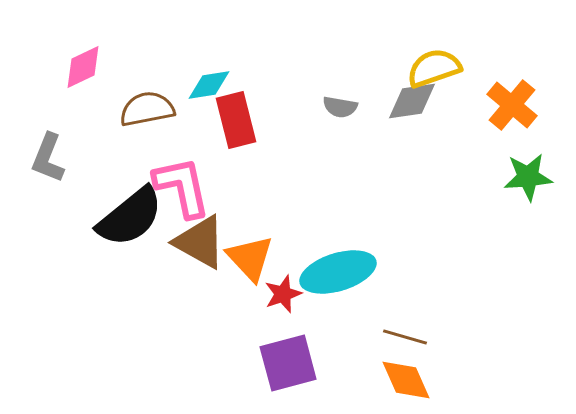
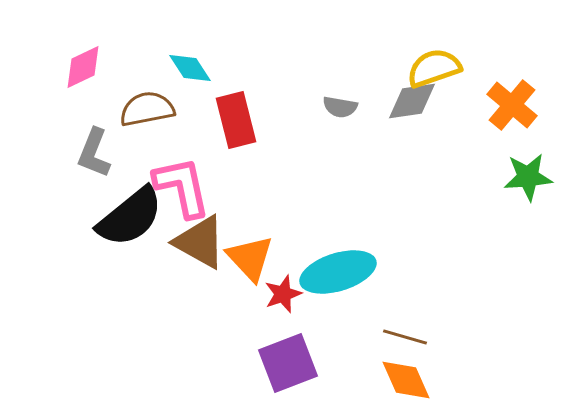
cyan diamond: moved 19 px left, 17 px up; rotated 66 degrees clockwise
gray L-shape: moved 46 px right, 5 px up
purple square: rotated 6 degrees counterclockwise
